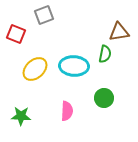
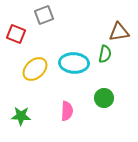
cyan ellipse: moved 3 px up
